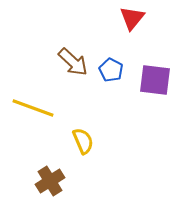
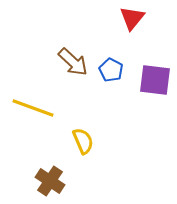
brown cross: rotated 24 degrees counterclockwise
